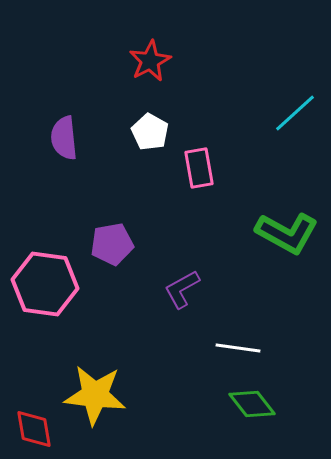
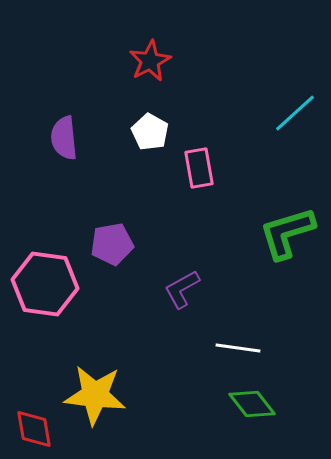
green L-shape: rotated 134 degrees clockwise
